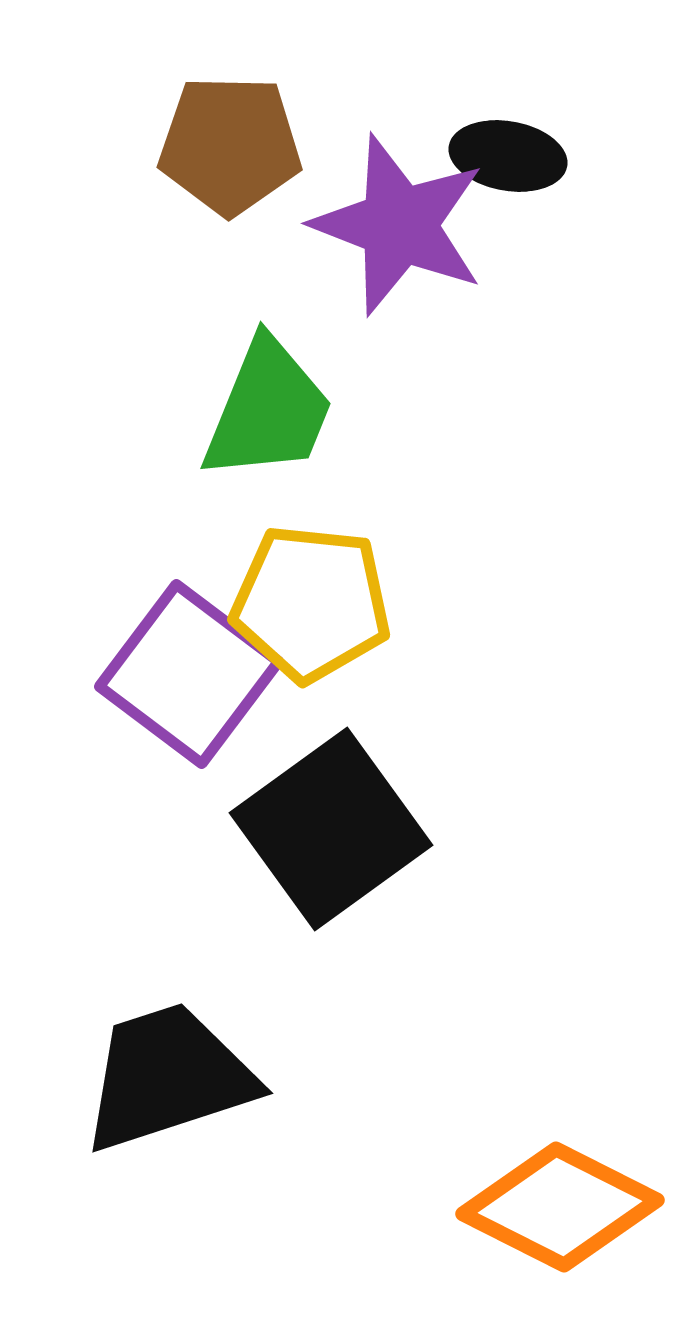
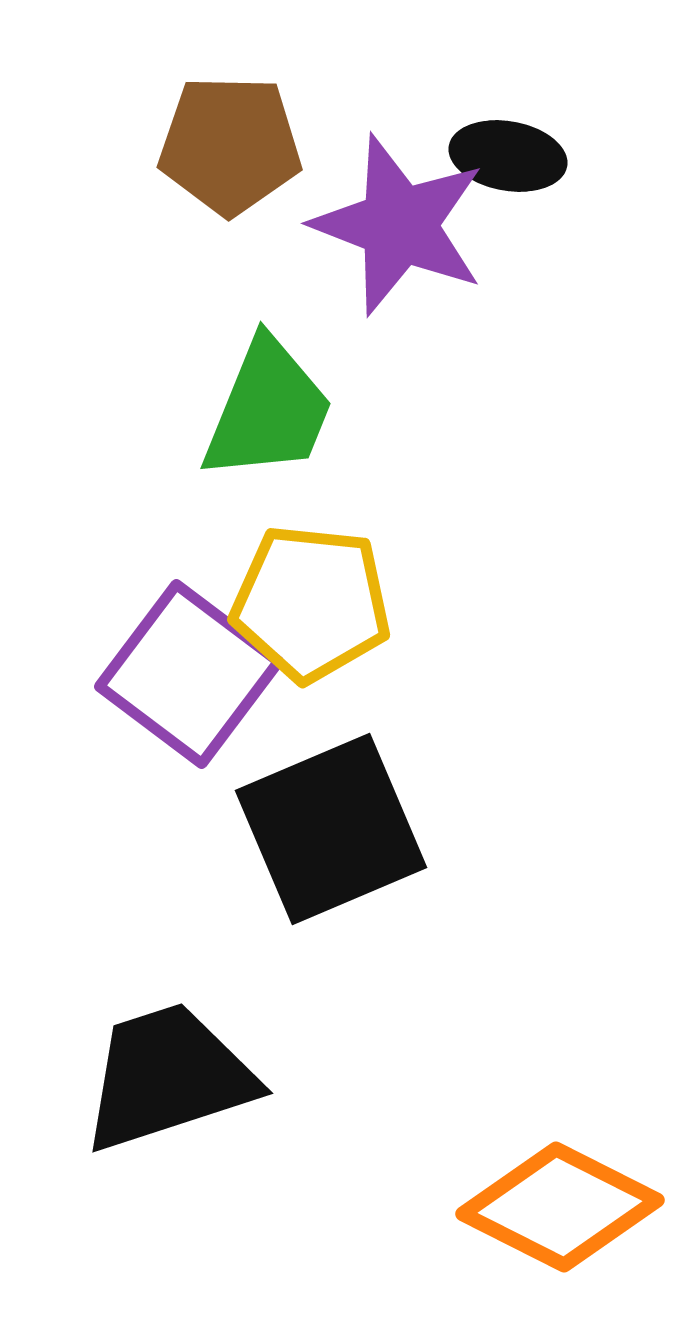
black square: rotated 13 degrees clockwise
